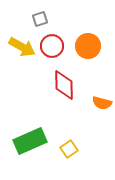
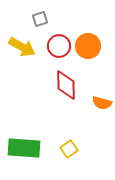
red circle: moved 7 px right
red diamond: moved 2 px right
green rectangle: moved 6 px left, 7 px down; rotated 28 degrees clockwise
